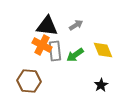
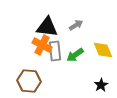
black triangle: moved 1 px down
